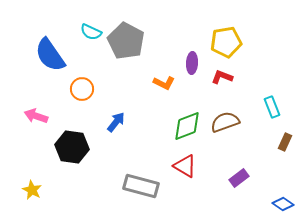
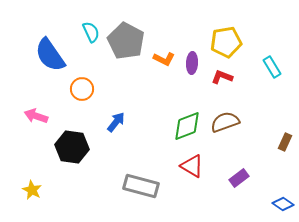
cyan semicircle: rotated 140 degrees counterclockwise
orange L-shape: moved 24 px up
cyan rectangle: moved 40 px up; rotated 10 degrees counterclockwise
red triangle: moved 7 px right
